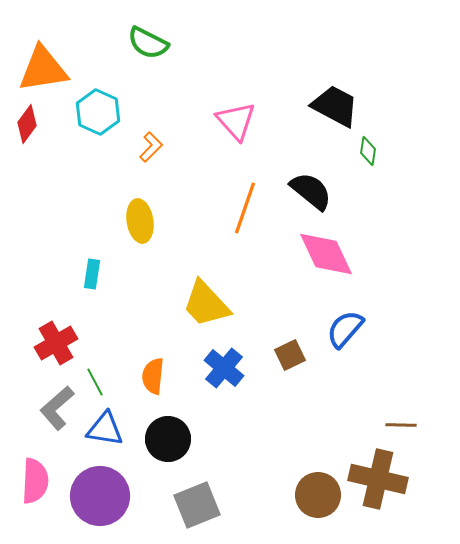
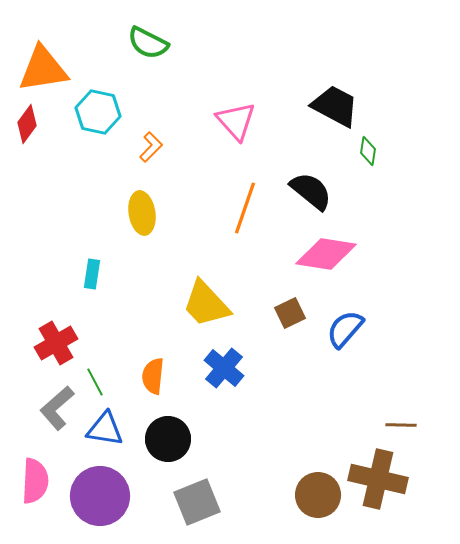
cyan hexagon: rotated 12 degrees counterclockwise
yellow ellipse: moved 2 px right, 8 px up
pink diamond: rotated 56 degrees counterclockwise
brown square: moved 42 px up
gray square: moved 3 px up
